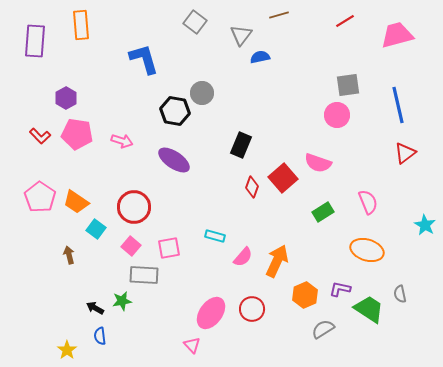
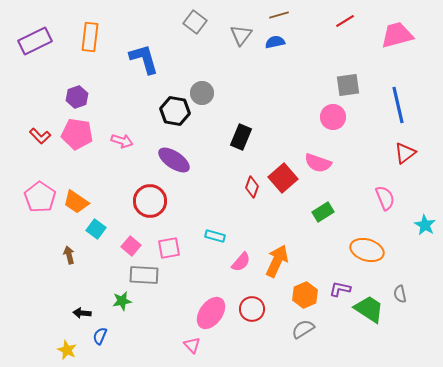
orange rectangle at (81, 25): moved 9 px right, 12 px down; rotated 12 degrees clockwise
purple rectangle at (35, 41): rotated 60 degrees clockwise
blue semicircle at (260, 57): moved 15 px right, 15 px up
purple hexagon at (66, 98): moved 11 px right, 1 px up; rotated 10 degrees clockwise
pink circle at (337, 115): moved 4 px left, 2 px down
black rectangle at (241, 145): moved 8 px up
pink semicircle at (368, 202): moved 17 px right, 4 px up
red circle at (134, 207): moved 16 px right, 6 px up
pink semicircle at (243, 257): moved 2 px left, 5 px down
black arrow at (95, 308): moved 13 px left, 5 px down; rotated 24 degrees counterclockwise
gray semicircle at (323, 329): moved 20 px left
blue semicircle at (100, 336): rotated 30 degrees clockwise
yellow star at (67, 350): rotated 12 degrees counterclockwise
